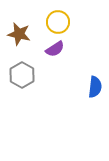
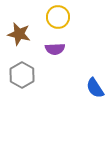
yellow circle: moved 5 px up
purple semicircle: rotated 30 degrees clockwise
blue semicircle: moved 1 px down; rotated 140 degrees clockwise
